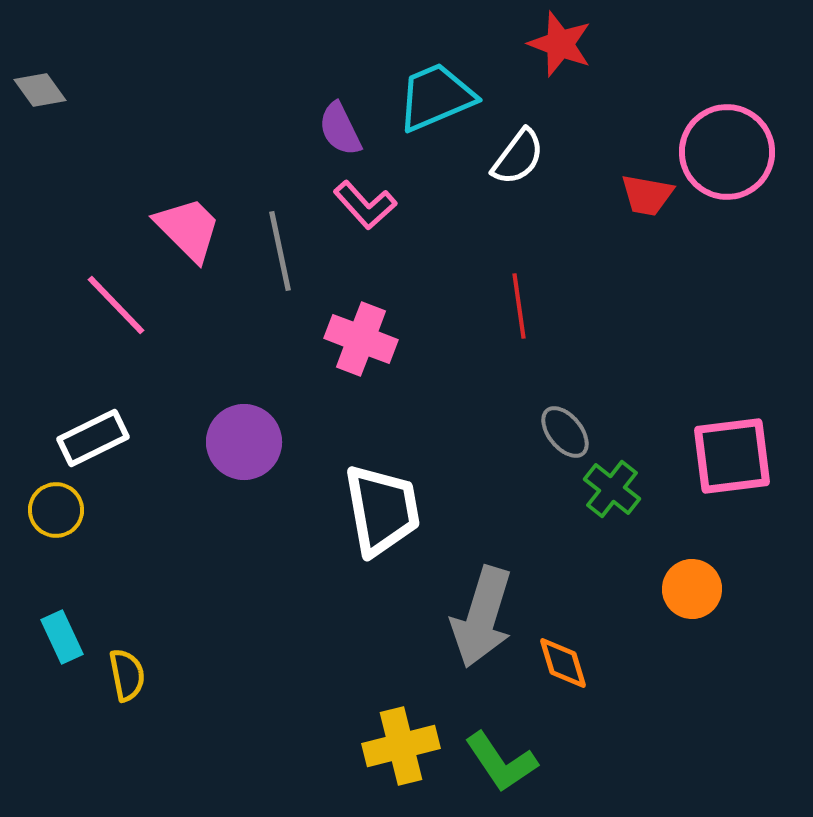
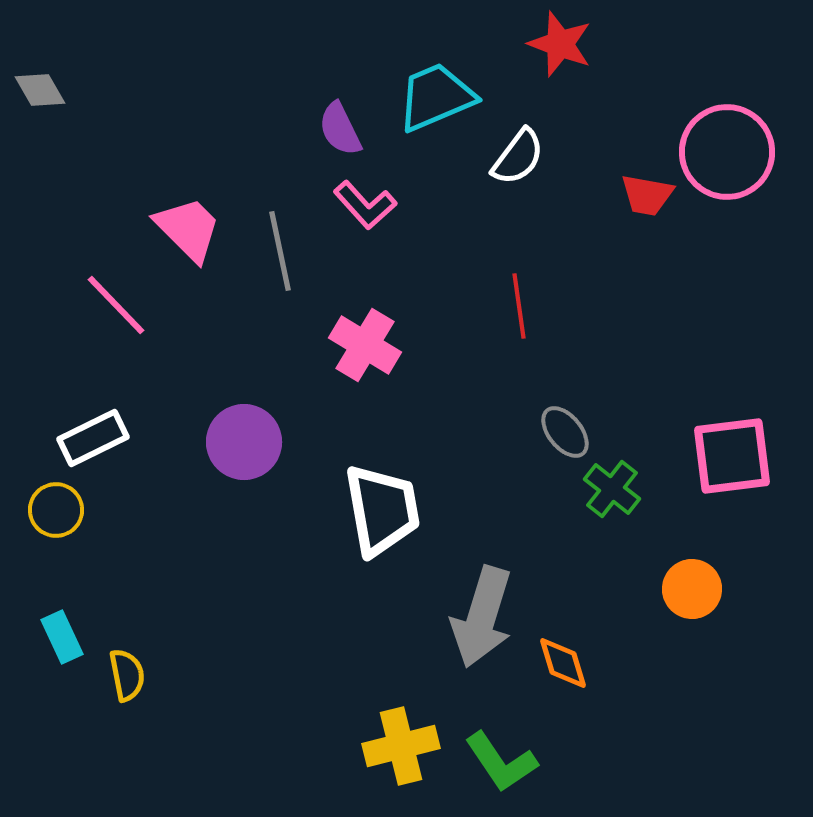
gray diamond: rotated 6 degrees clockwise
pink cross: moved 4 px right, 6 px down; rotated 10 degrees clockwise
